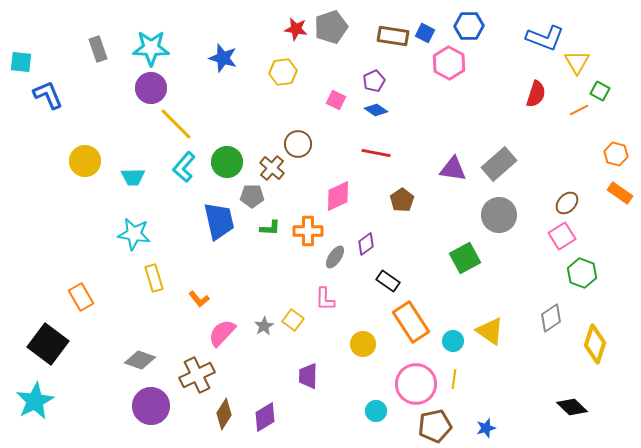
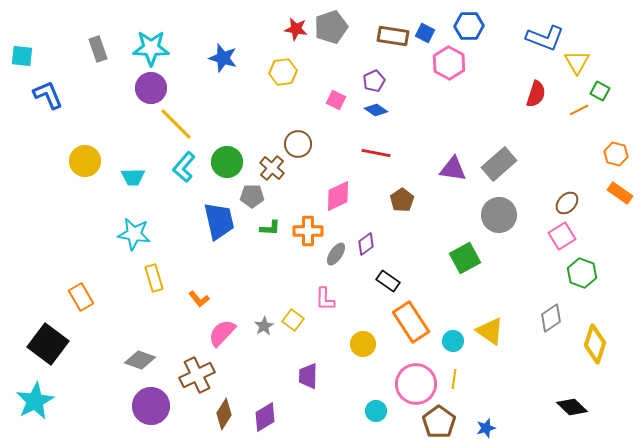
cyan square at (21, 62): moved 1 px right, 6 px up
gray ellipse at (335, 257): moved 1 px right, 3 px up
brown pentagon at (435, 426): moved 4 px right, 4 px up; rotated 24 degrees counterclockwise
